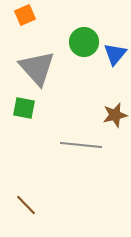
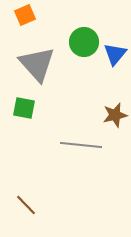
gray triangle: moved 4 px up
